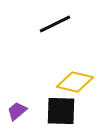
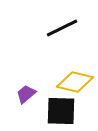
black line: moved 7 px right, 4 px down
purple trapezoid: moved 9 px right, 17 px up
